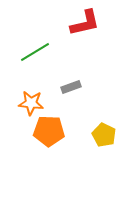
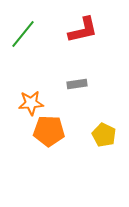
red L-shape: moved 2 px left, 7 px down
green line: moved 12 px left, 18 px up; rotated 20 degrees counterclockwise
gray rectangle: moved 6 px right, 3 px up; rotated 12 degrees clockwise
orange star: rotated 10 degrees counterclockwise
